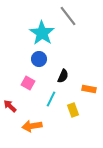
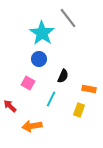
gray line: moved 2 px down
yellow rectangle: moved 6 px right; rotated 40 degrees clockwise
